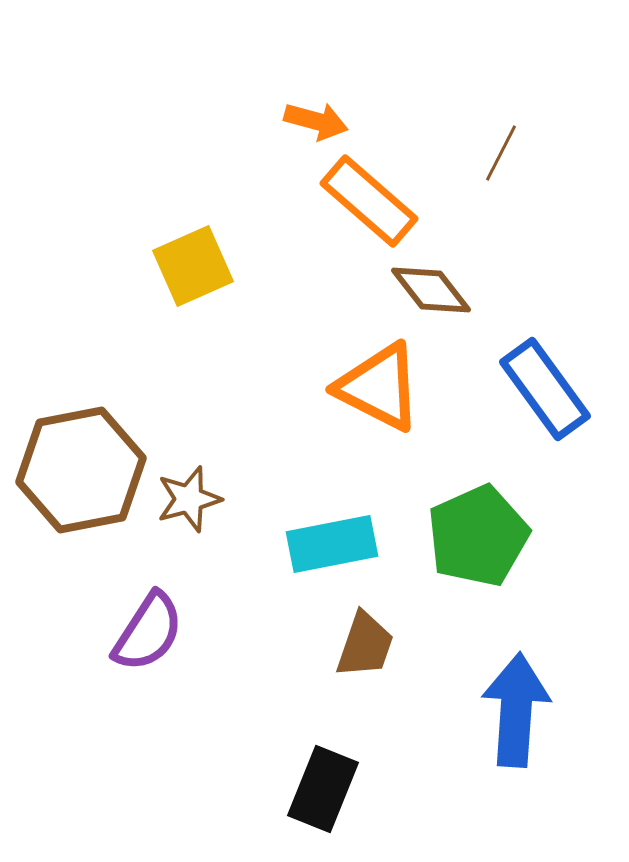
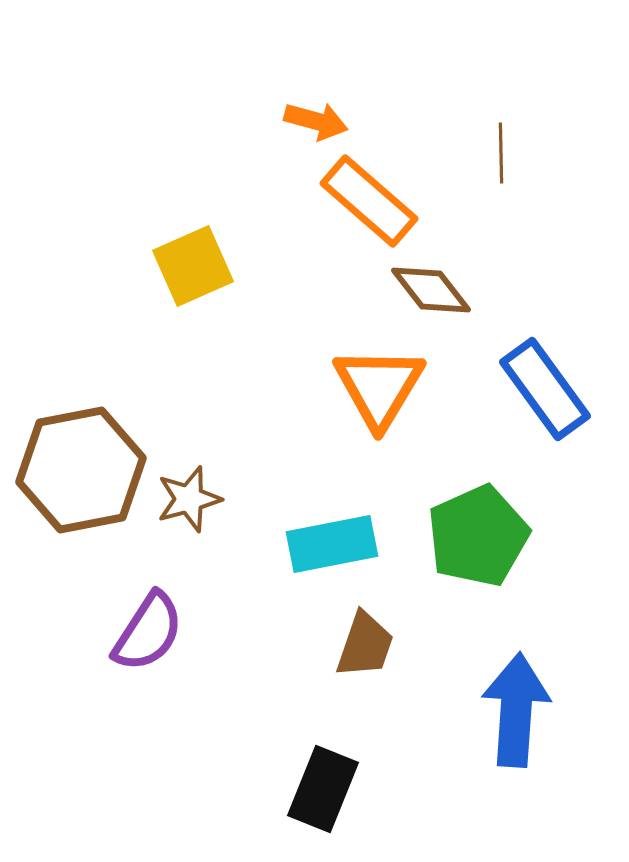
brown line: rotated 28 degrees counterclockwise
orange triangle: rotated 34 degrees clockwise
